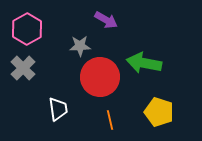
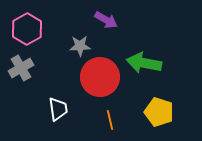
gray cross: moved 2 px left; rotated 15 degrees clockwise
